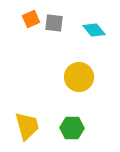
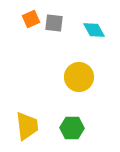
cyan diamond: rotated 10 degrees clockwise
yellow trapezoid: rotated 8 degrees clockwise
